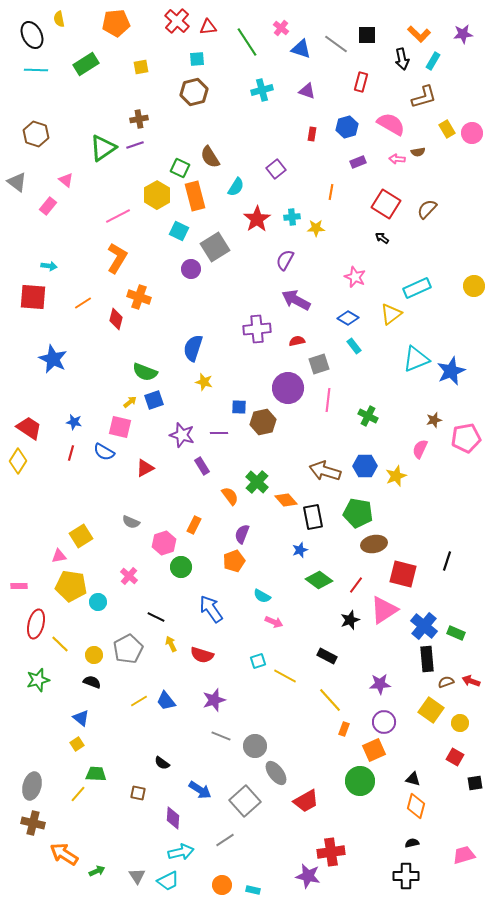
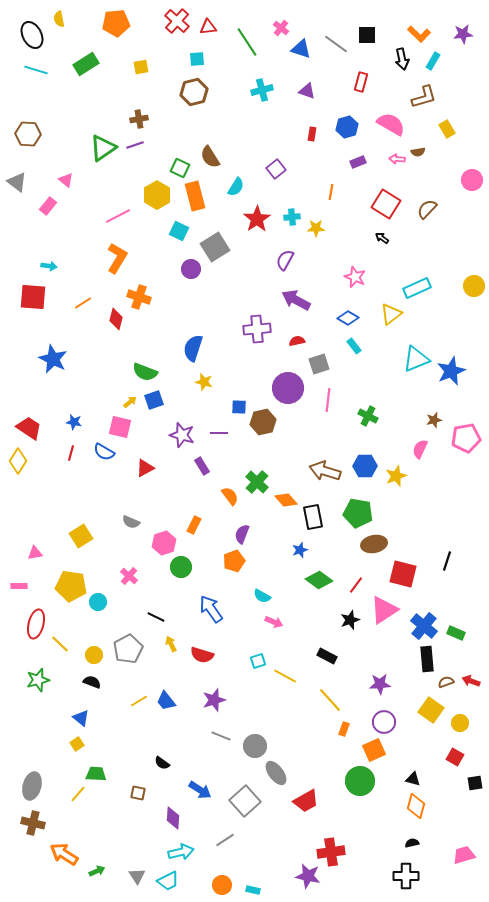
cyan line at (36, 70): rotated 15 degrees clockwise
pink circle at (472, 133): moved 47 px down
brown hexagon at (36, 134): moved 8 px left; rotated 15 degrees counterclockwise
pink triangle at (59, 556): moved 24 px left, 3 px up
